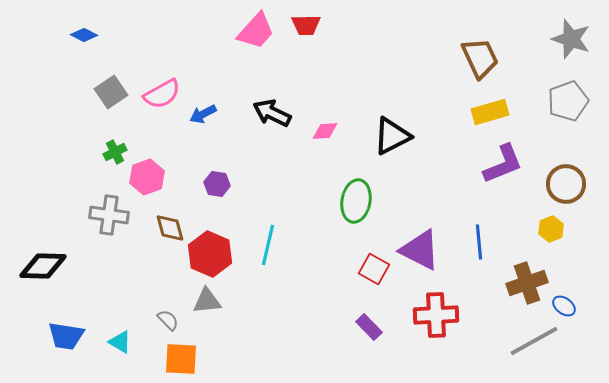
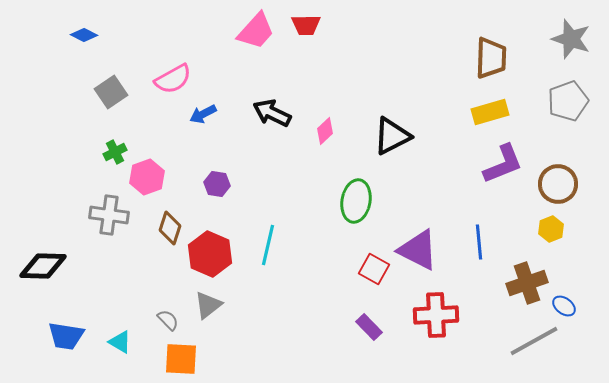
brown trapezoid: moved 11 px right; rotated 27 degrees clockwise
pink semicircle: moved 11 px right, 15 px up
pink diamond: rotated 40 degrees counterclockwise
brown circle: moved 8 px left
brown diamond: rotated 32 degrees clockwise
purple triangle: moved 2 px left
gray triangle: moved 1 px right, 4 px down; rotated 32 degrees counterclockwise
